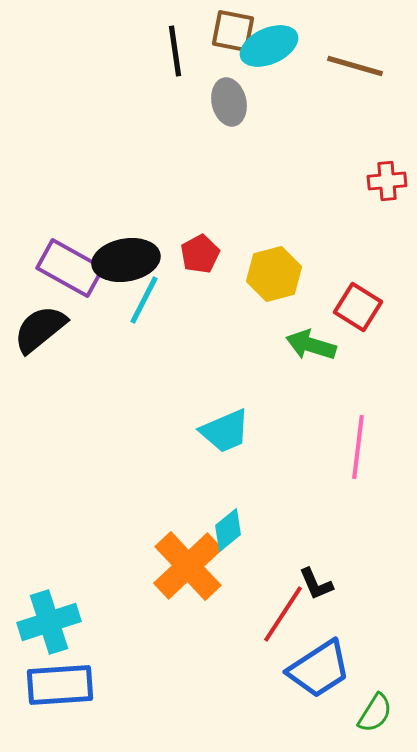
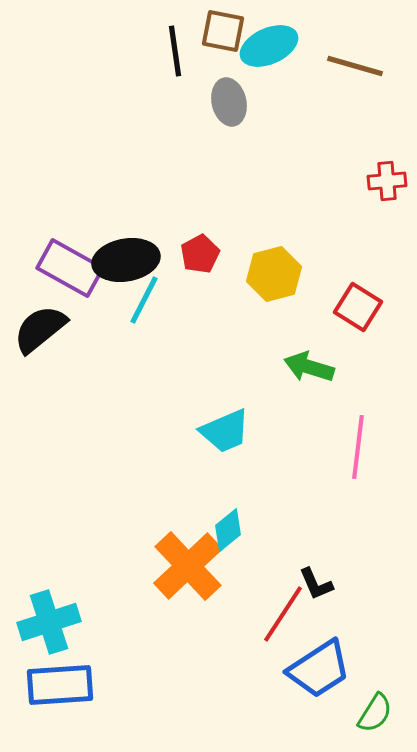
brown square: moved 10 px left
green arrow: moved 2 px left, 22 px down
